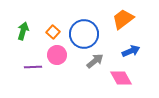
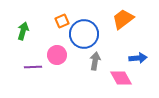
orange square: moved 9 px right, 11 px up; rotated 24 degrees clockwise
blue arrow: moved 7 px right, 7 px down; rotated 18 degrees clockwise
gray arrow: rotated 42 degrees counterclockwise
